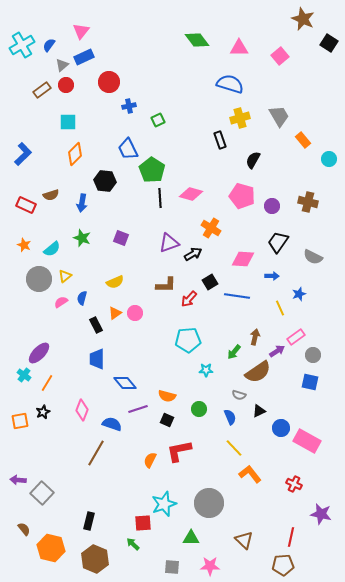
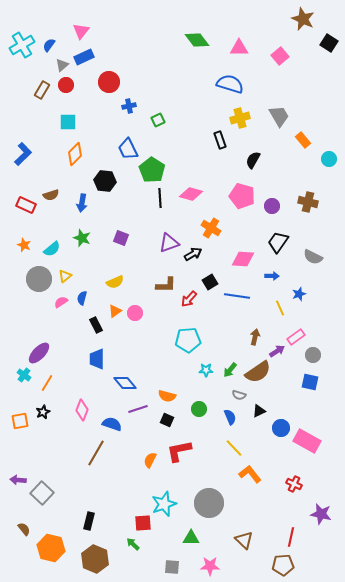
brown rectangle at (42, 90): rotated 24 degrees counterclockwise
orange triangle at (115, 313): moved 2 px up
green arrow at (234, 352): moved 4 px left, 18 px down
